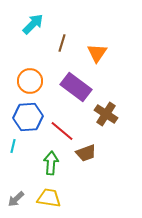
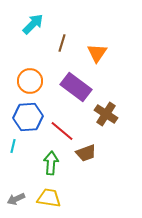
gray arrow: rotated 18 degrees clockwise
